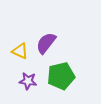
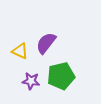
purple star: moved 3 px right
